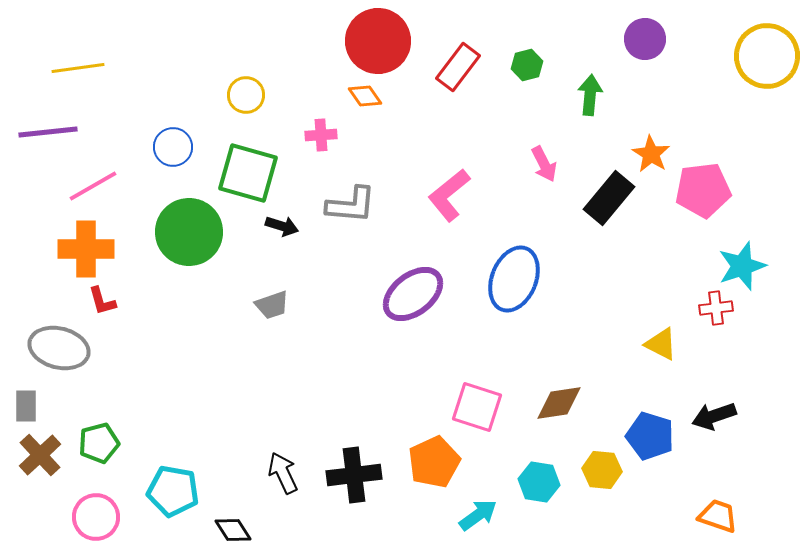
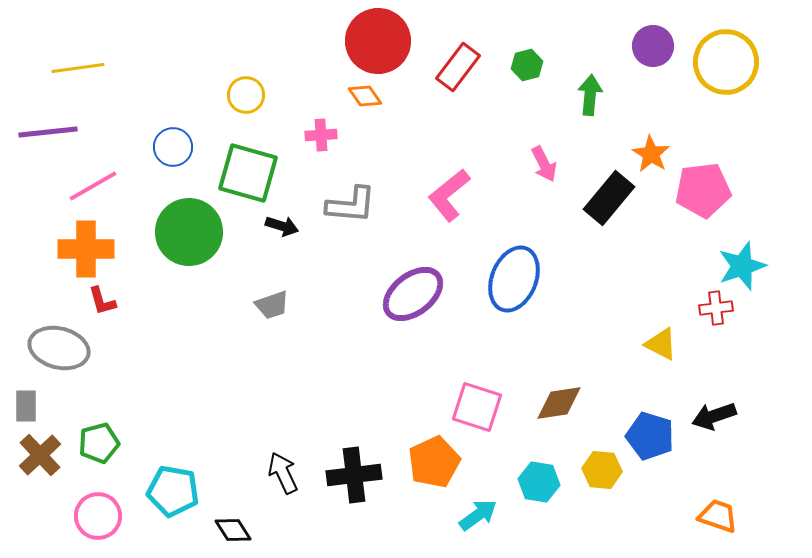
purple circle at (645, 39): moved 8 px right, 7 px down
yellow circle at (767, 56): moved 41 px left, 6 px down
pink circle at (96, 517): moved 2 px right, 1 px up
